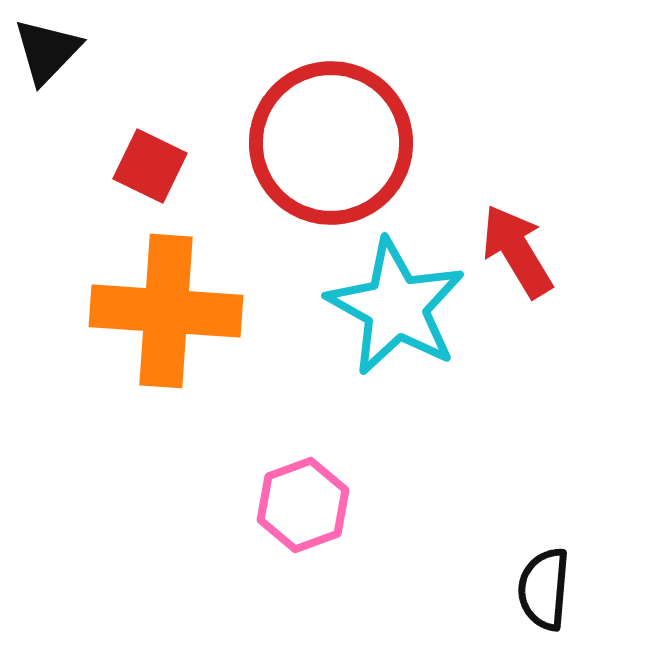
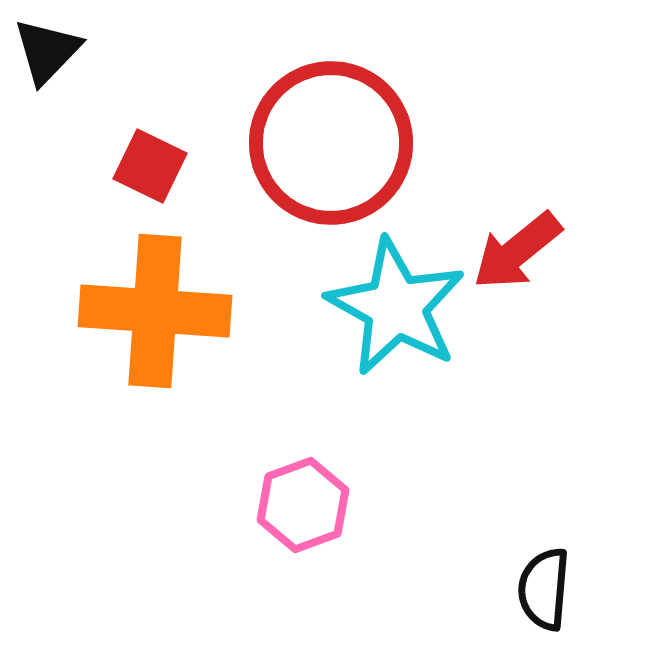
red arrow: rotated 98 degrees counterclockwise
orange cross: moved 11 px left
